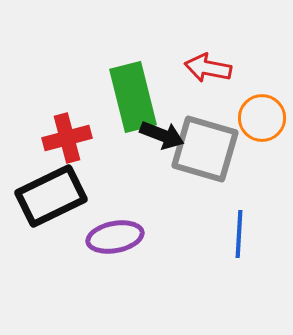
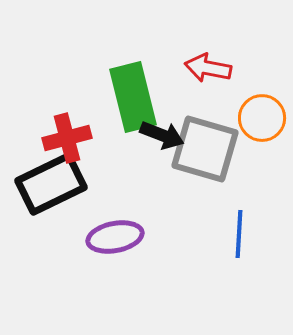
black rectangle: moved 12 px up
